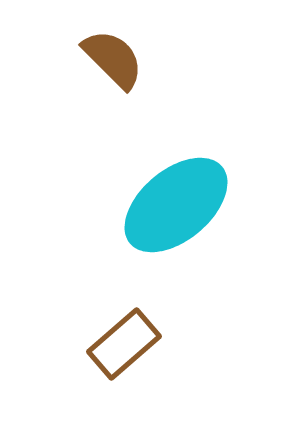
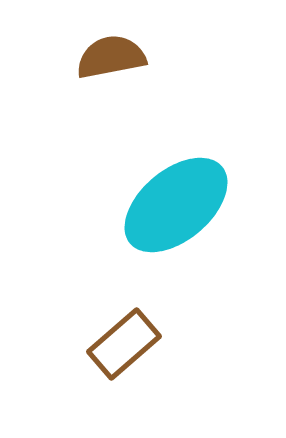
brown semicircle: moved 2 px left, 2 px up; rotated 56 degrees counterclockwise
